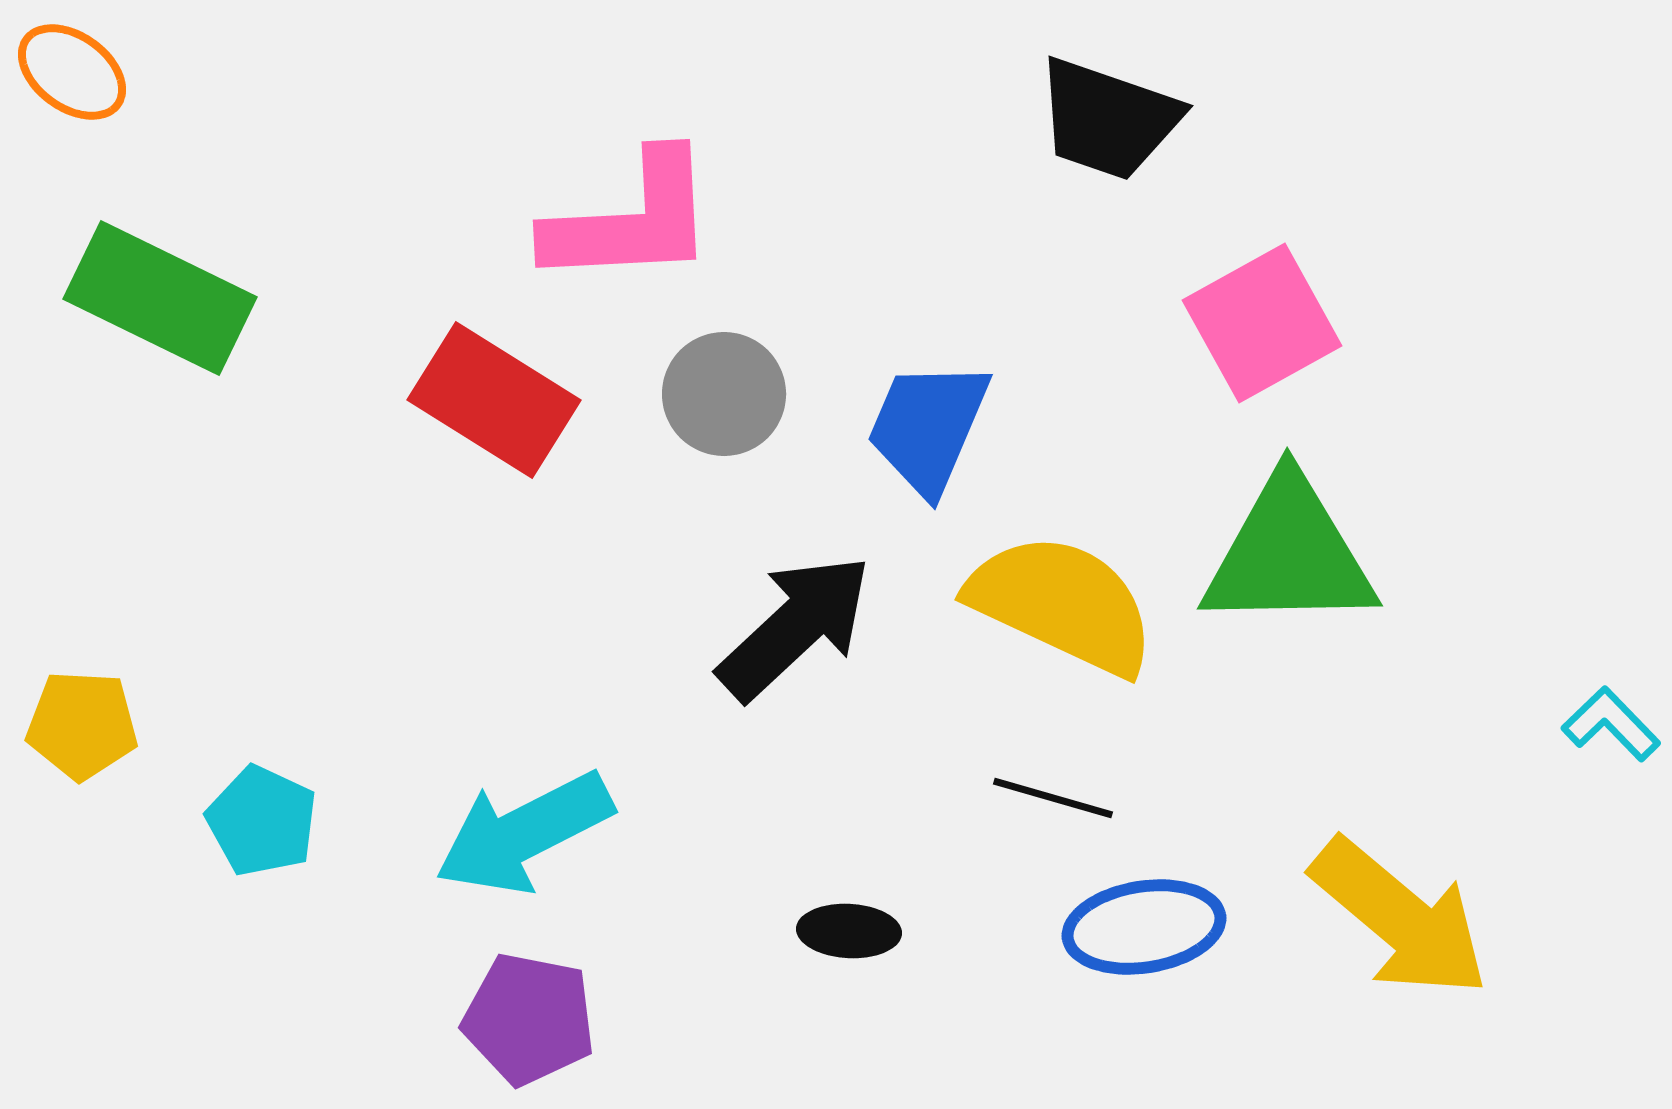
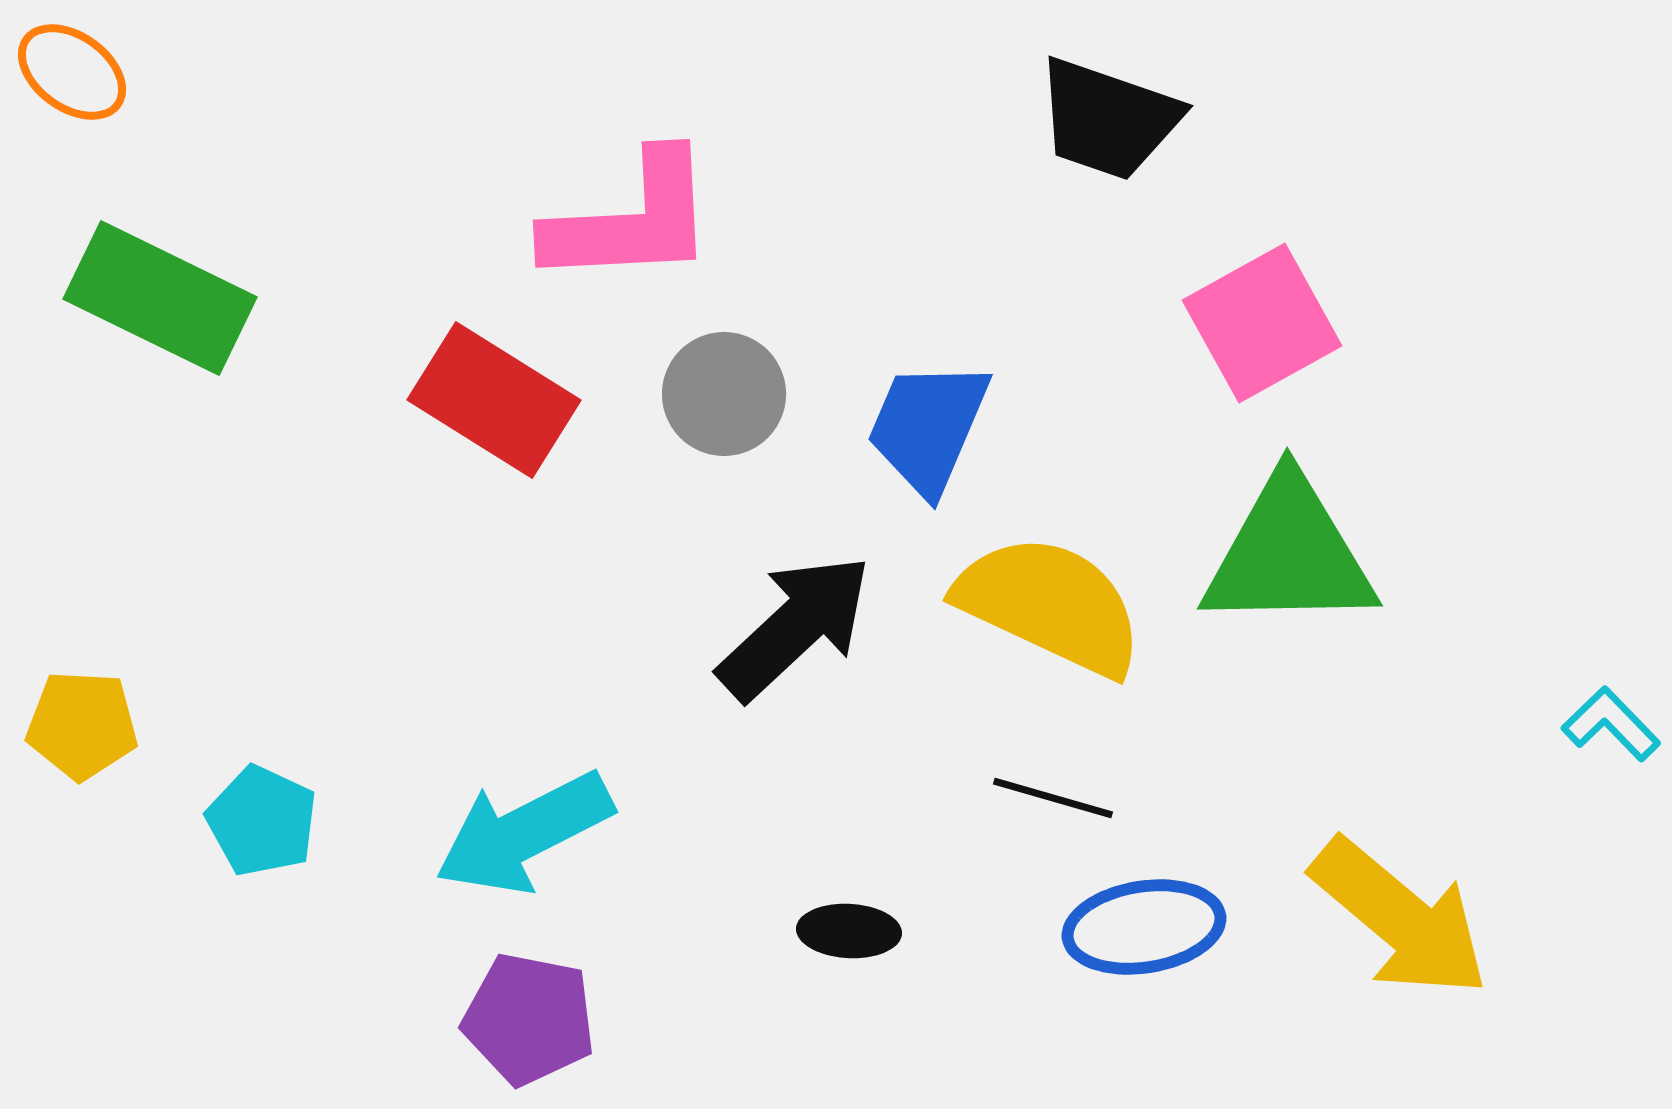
yellow semicircle: moved 12 px left, 1 px down
